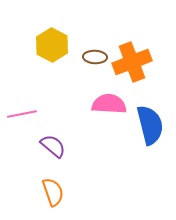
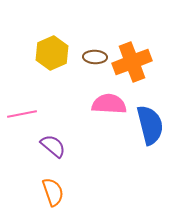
yellow hexagon: moved 8 px down; rotated 8 degrees clockwise
